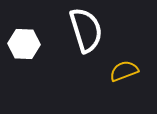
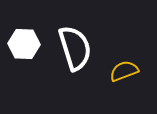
white semicircle: moved 11 px left, 18 px down
